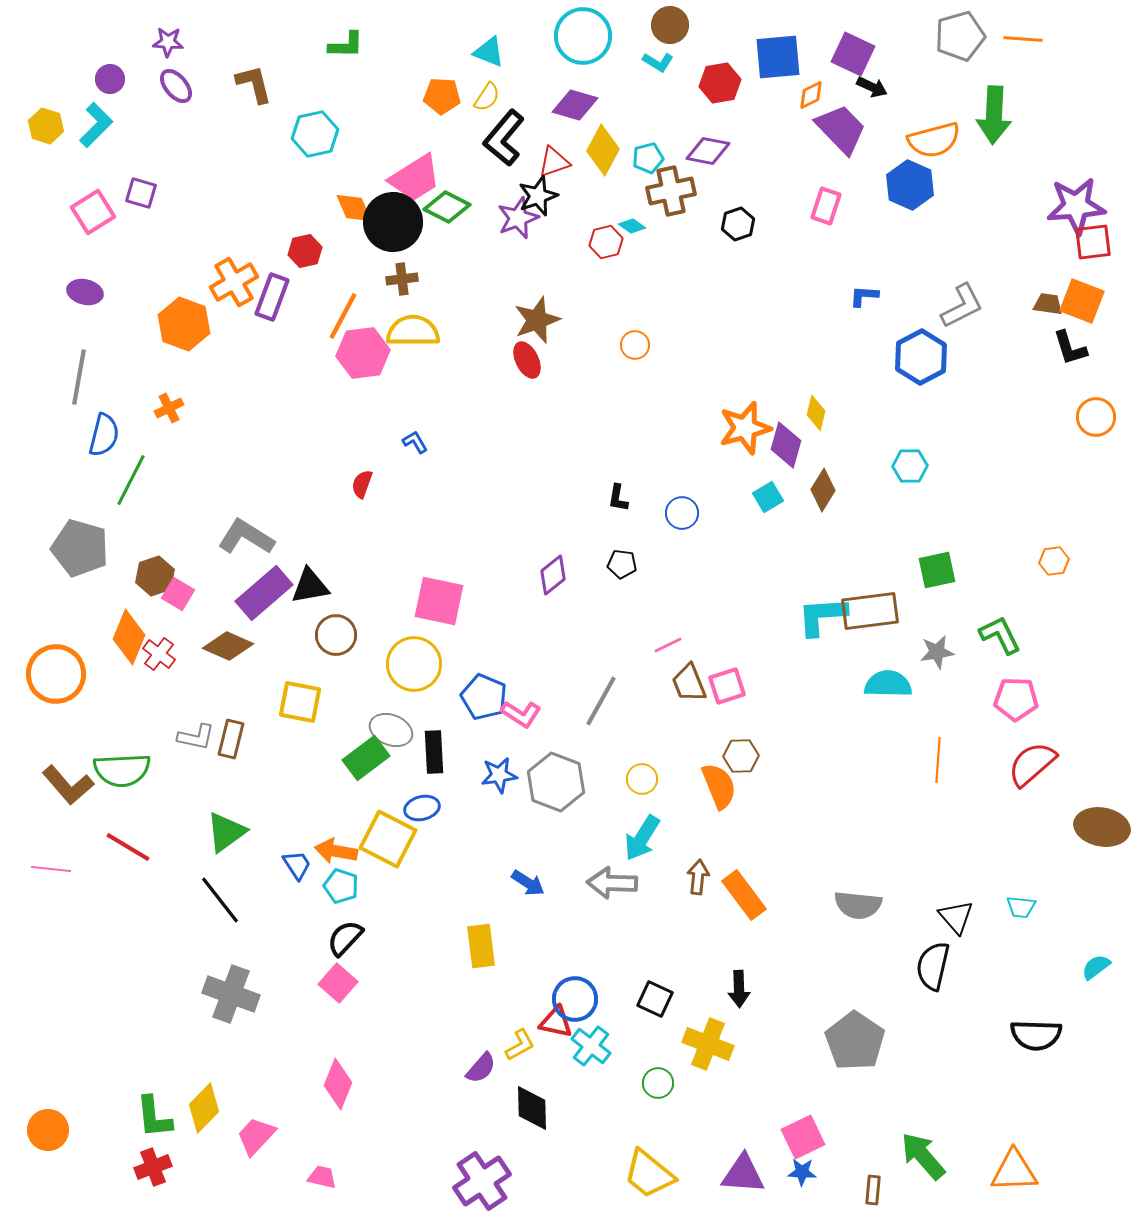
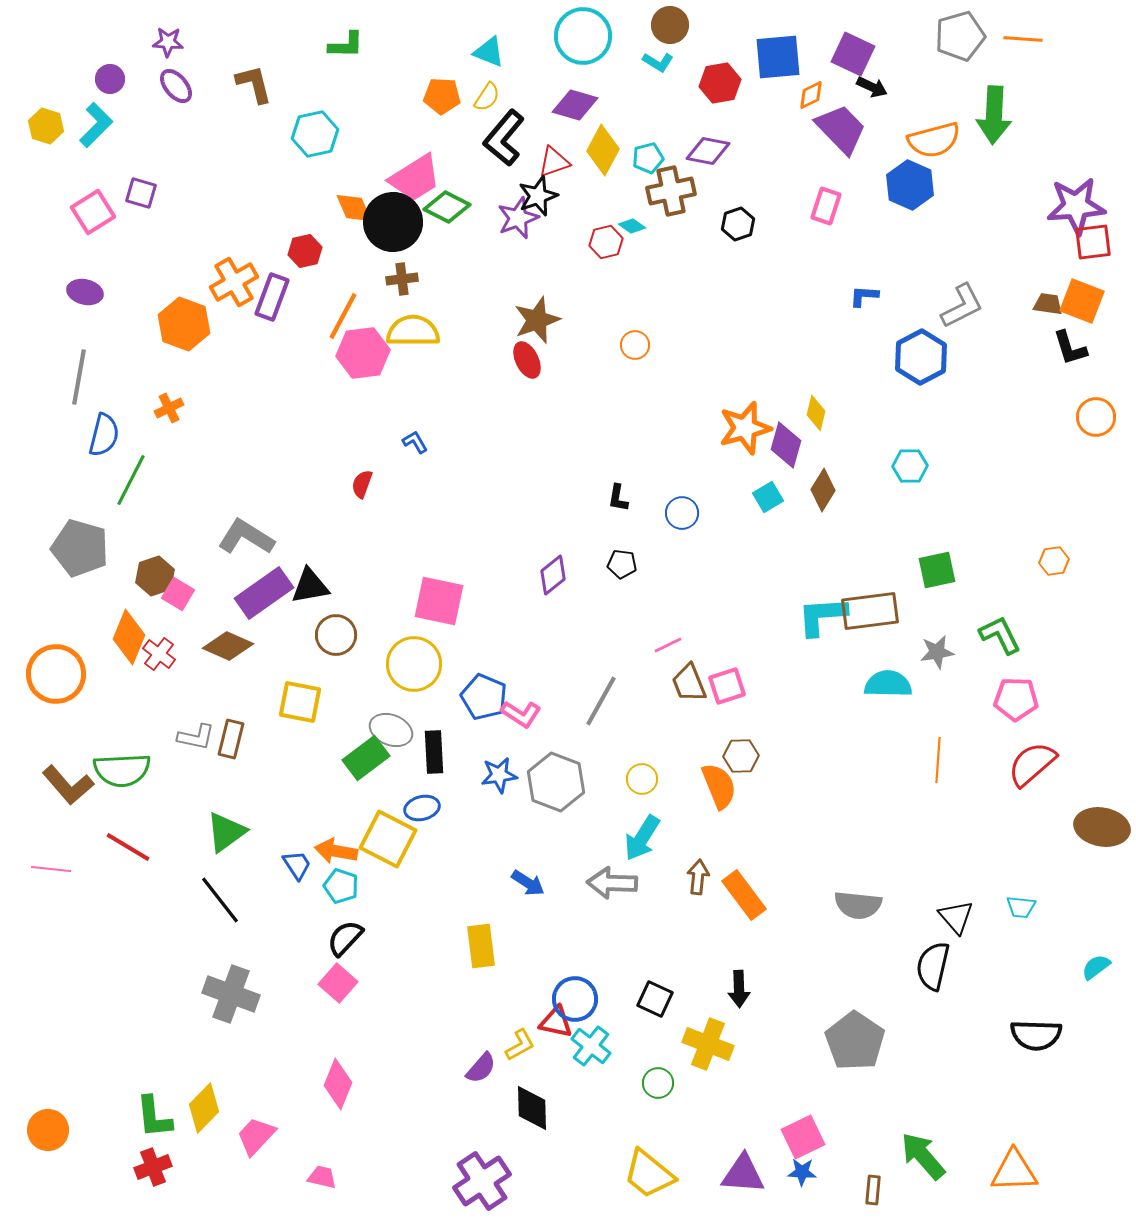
purple rectangle at (264, 593): rotated 6 degrees clockwise
